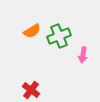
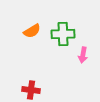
green cross: moved 4 px right, 2 px up; rotated 20 degrees clockwise
red cross: rotated 30 degrees counterclockwise
